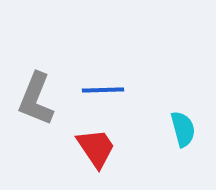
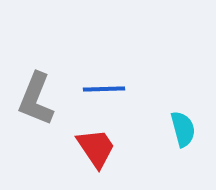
blue line: moved 1 px right, 1 px up
